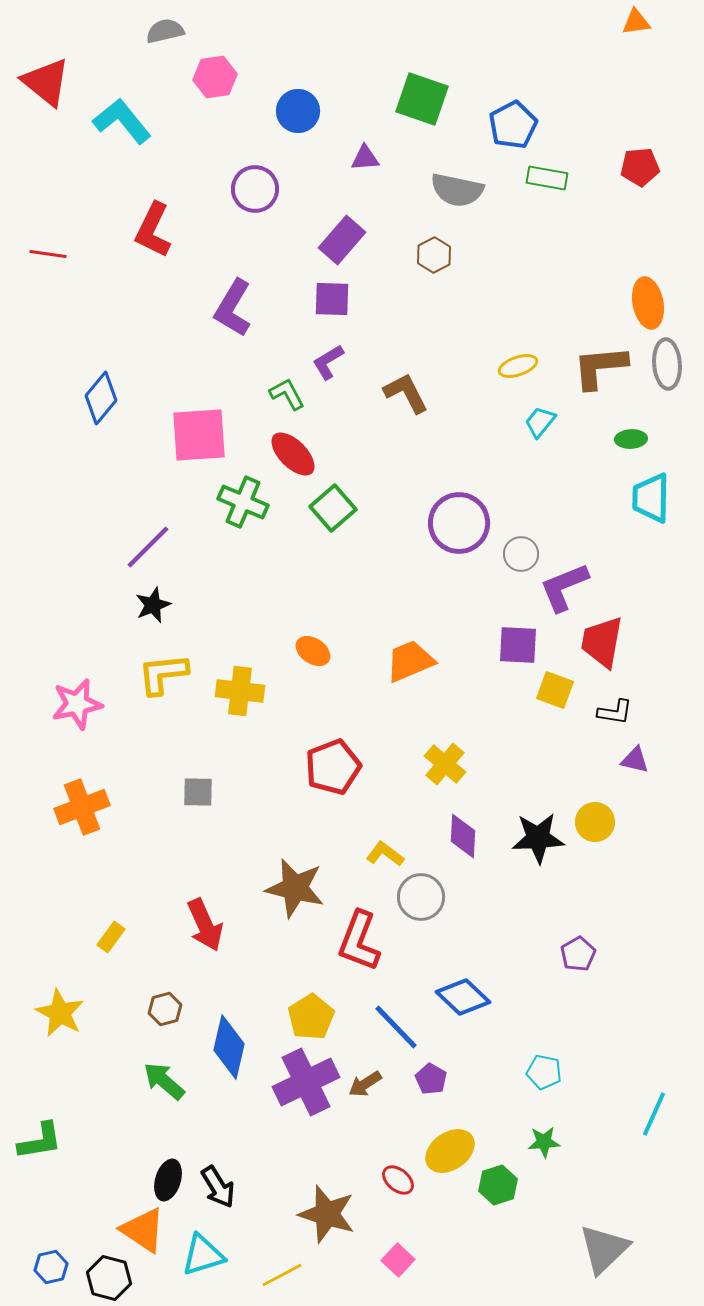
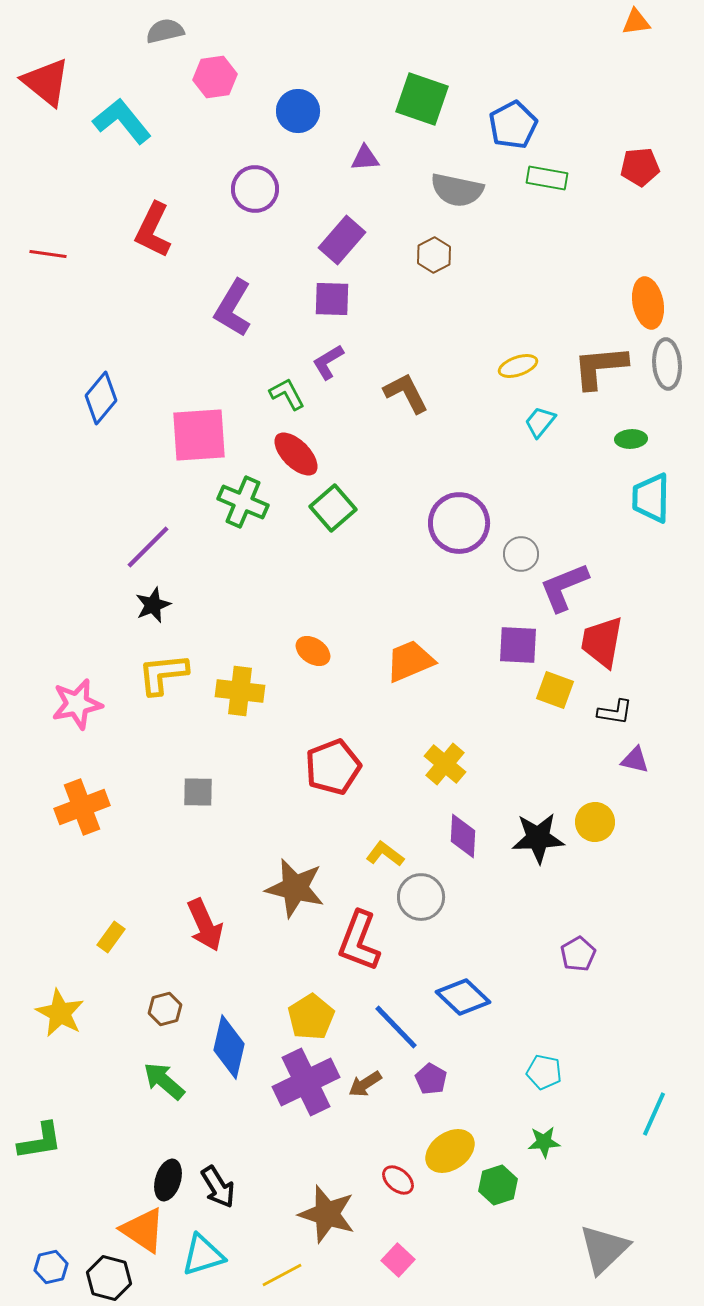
red ellipse at (293, 454): moved 3 px right
